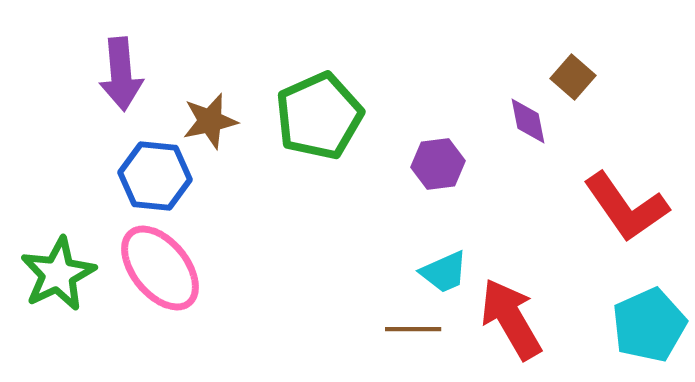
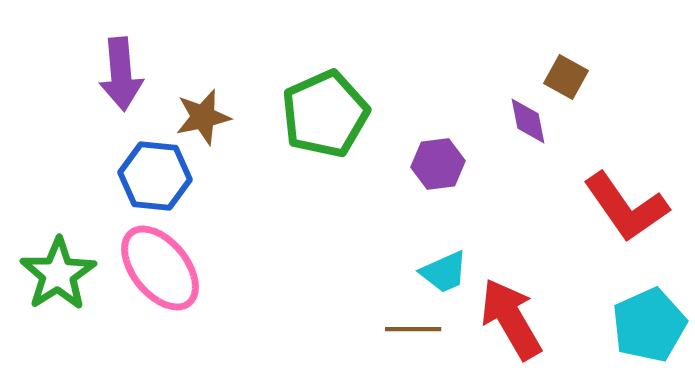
brown square: moved 7 px left; rotated 12 degrees counterclockwise
green pentagon: moved 6 px right, 2 px up
brown star: moved 7 px left, 4 px up
green star: rotated 6 degrees counterclockwise
